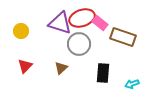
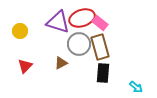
purple triangle: moved 2 px left, 1 px up
yellow circle: moved 1 px left
brown rectangle: moved 23 px left, 10 px down; rotated 55 degrees clockwise
brown triangle: moved 5 px up; rotated 16 degrees clockwise
cyan arrow: moved 4 px right, 3 px down; rotated 120 degrees counterclockwise
